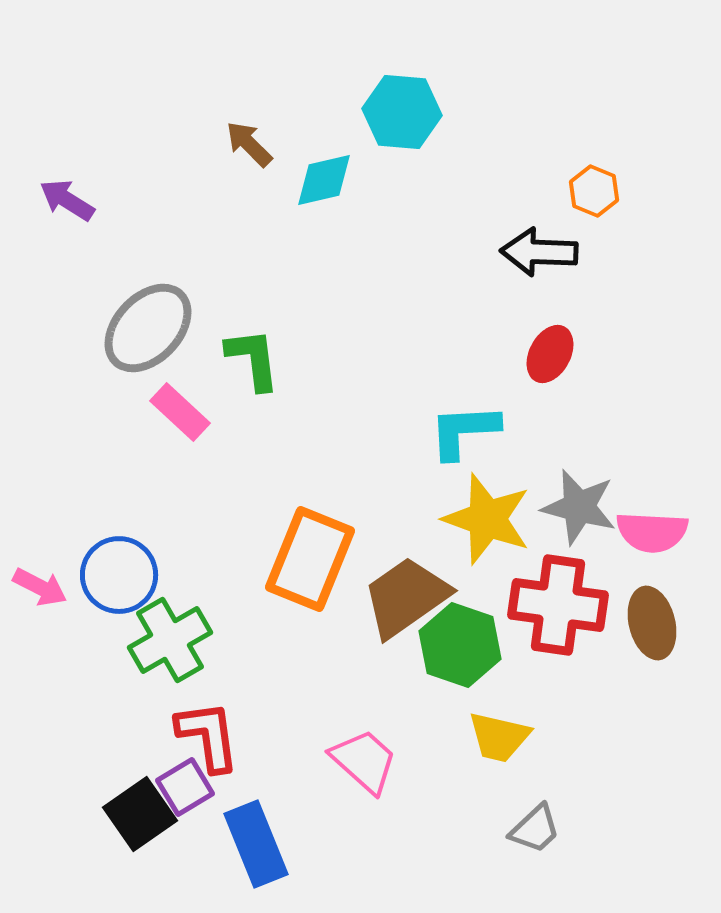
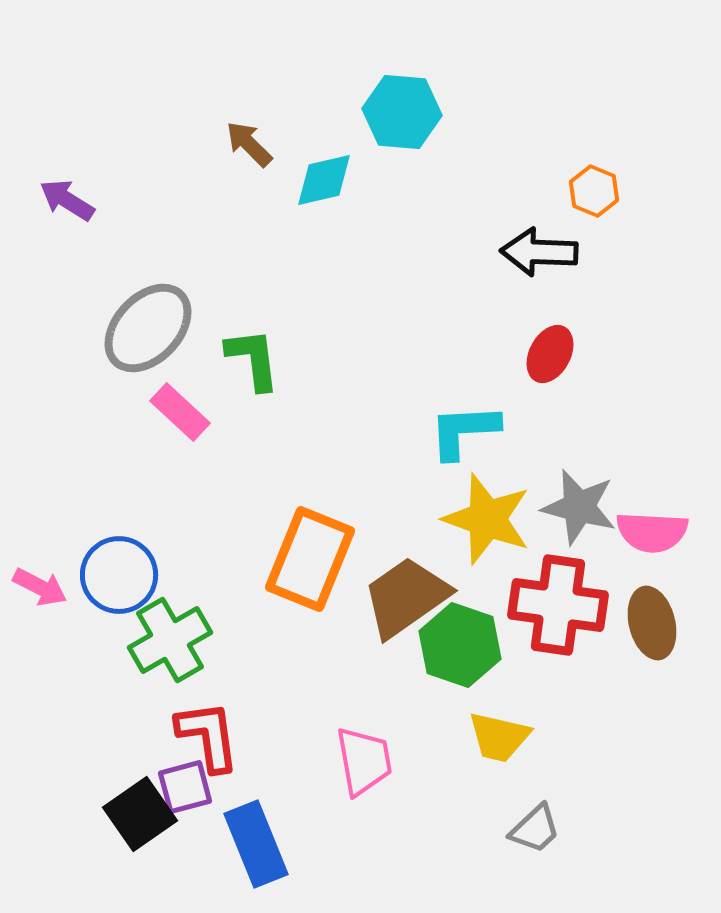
pink trapezoid: rotated 38 degrees clockwise
purple square: rotated 16 degrees clockwise
